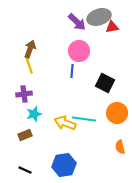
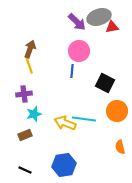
orange circle: moved 2 px up
